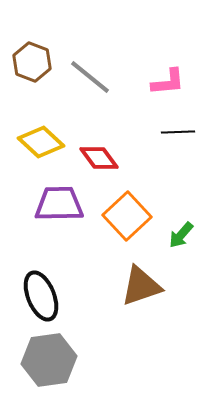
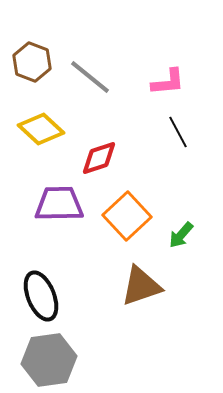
black line: rotated 64 degrees clockwise
yellow diamond: moved 13 px up
red diamond: rotated 72 degrees counterclockwise
